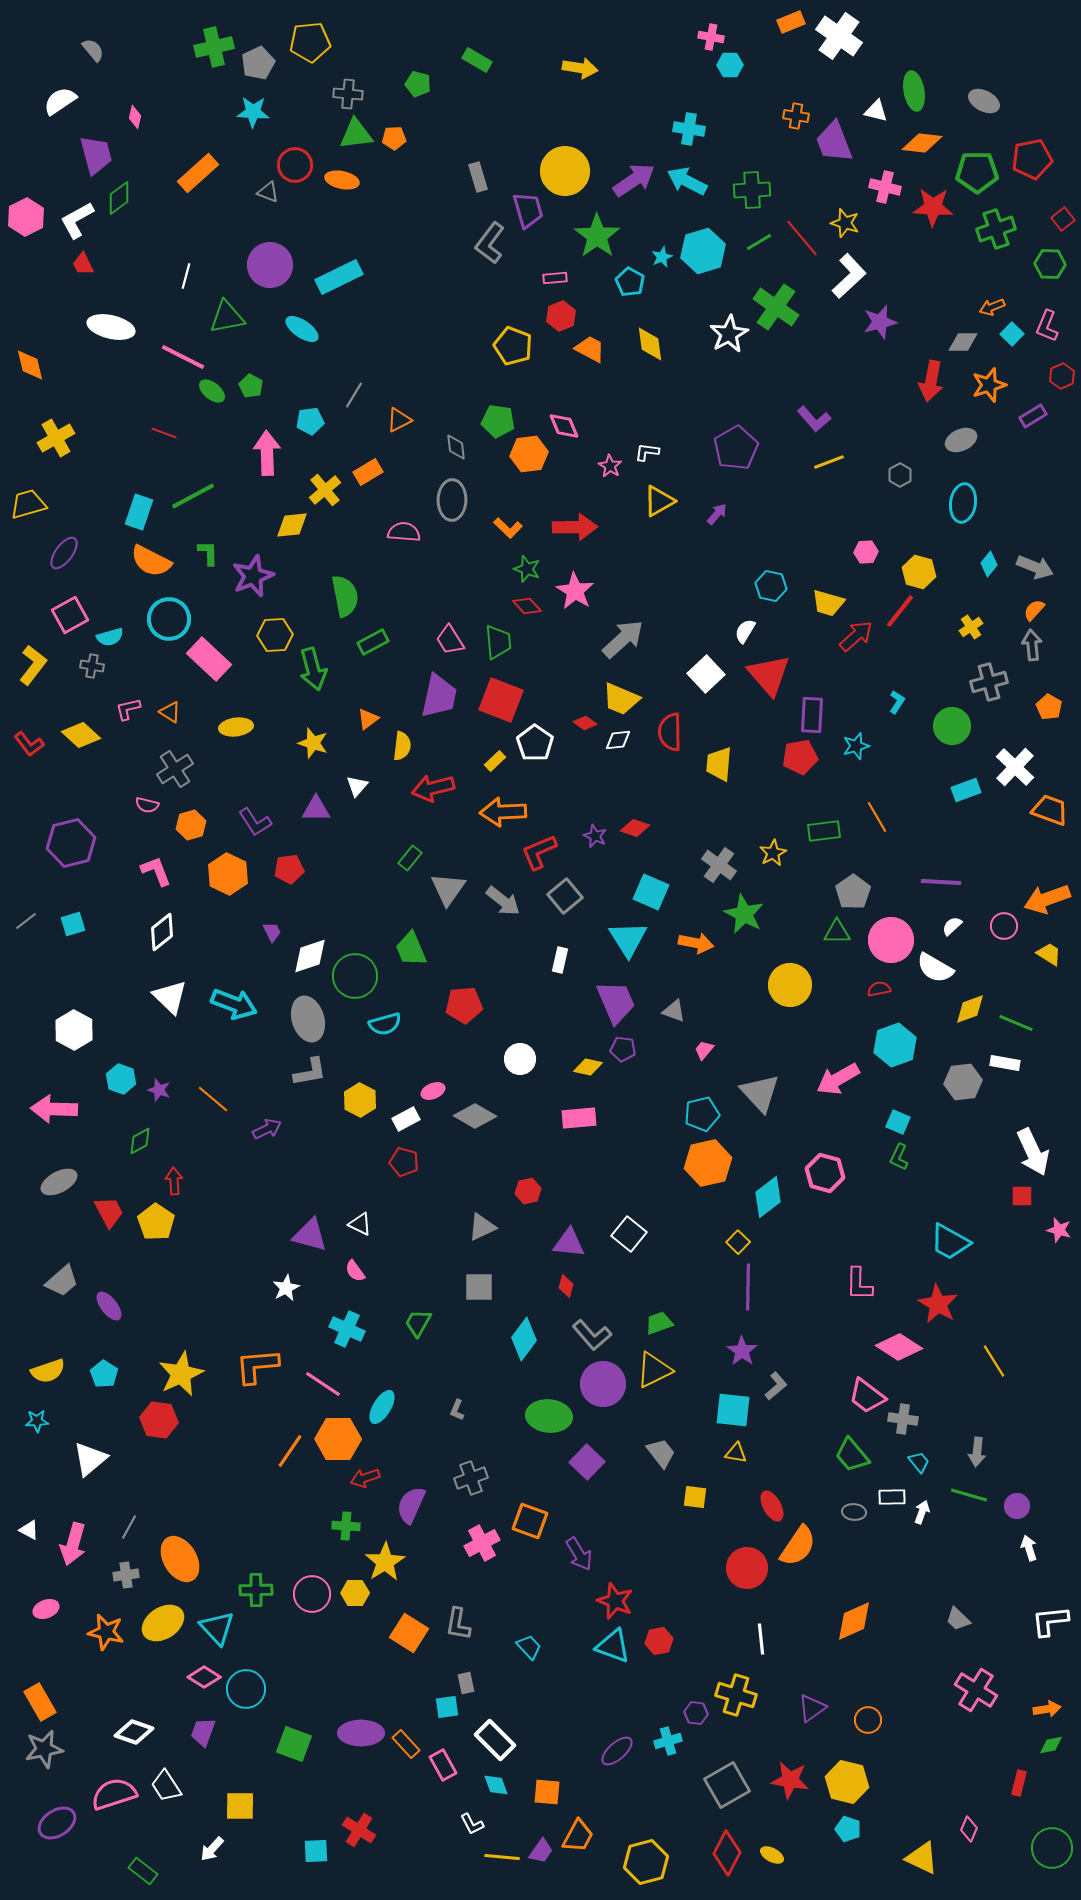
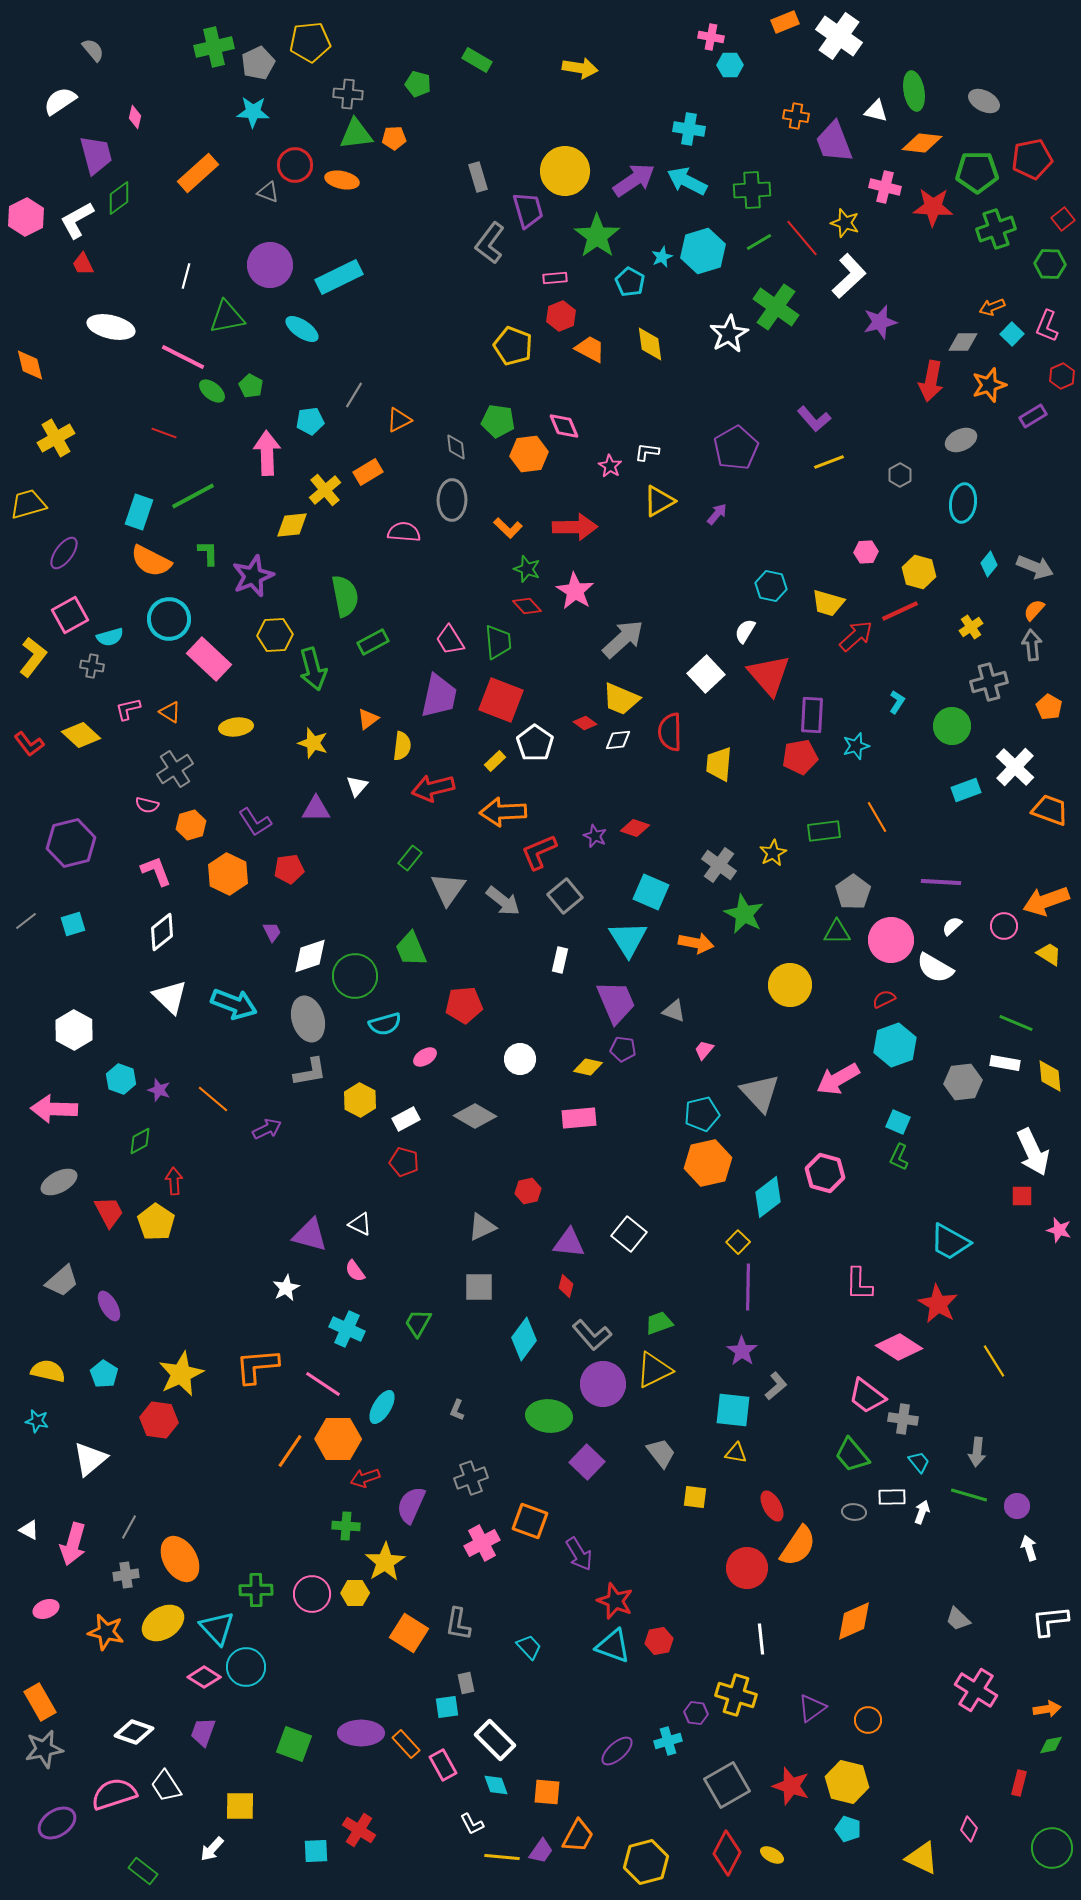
orange rectangle at (791, 22): moved 6 px left
red line at (900, 611): rotated 27 degrees clockwise
yellow L-shape at (33, 665): moved 8 px up
orange arrow at (1047, 899): moved 1 px left, 2 px down
red semicircle at (879, 989): moved 5 px right, 10 px down; rotated 15 degrees counterclockwise
yellow diamond at (970, 1009): moved 80 px right, 67 px down; rotated 76 degrees counterclockwise
pink ellipse at (433, 1091): moved 8 px left, 34 px up; rotated 10 degrees counterclockwise
purple ellipse at (109, 1306): rotated 8 degrees clockwise
yellow semicircle at (48, 1371): rotated 148 degrees counterclockwise
cyan star at (37, 1421): rotated 15 degrees clockwise
cyan circle at (246, 1689): moved 22 px up
red star at (790, 1780): moved 1 px right, 6 px down; rotated 9 degrees clockwise
